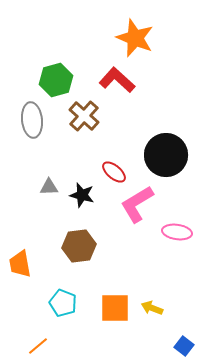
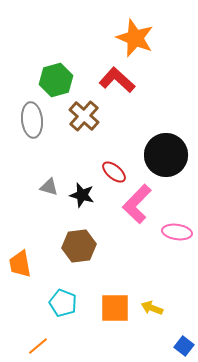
gray triangle: rotated 18 degrees clockwise
pink L-shape: rotated 15 degrees counterclockwise
